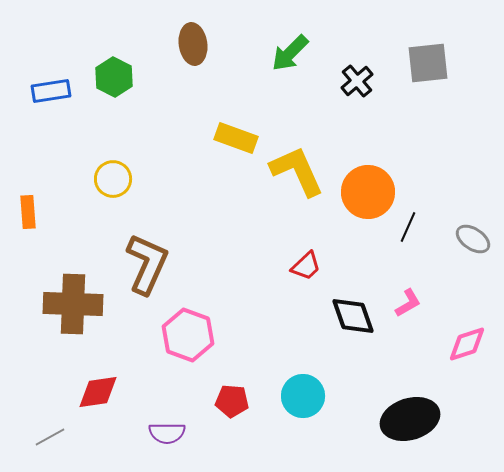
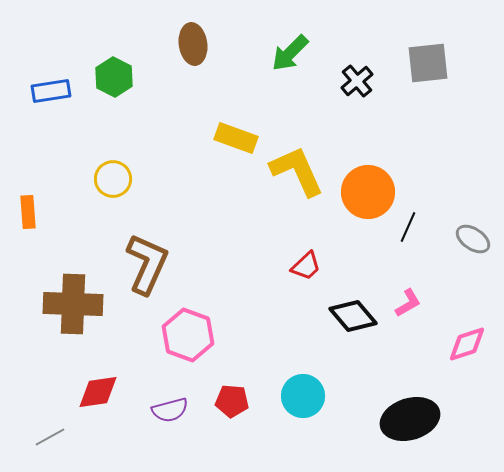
black diamond: rotated 21 degrees counterclockwise
purple semicircle: moved 3 px right, 23 px up; rotated 15 degrees counterclockwise
